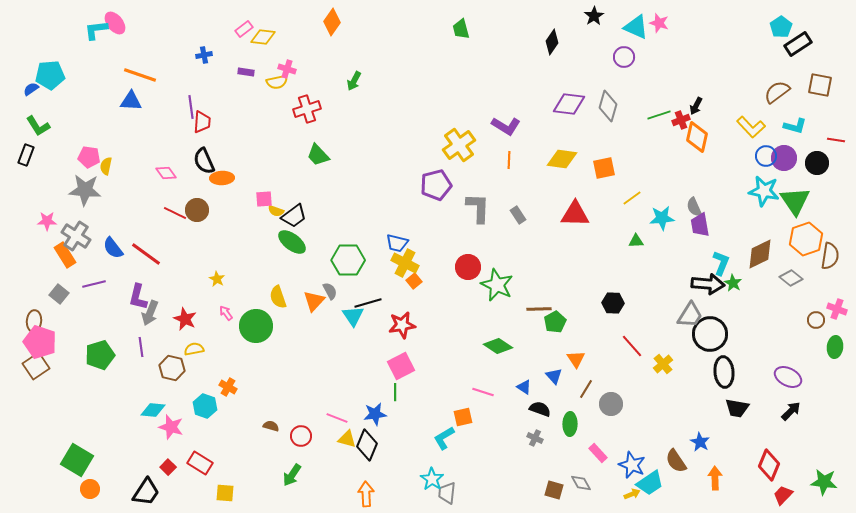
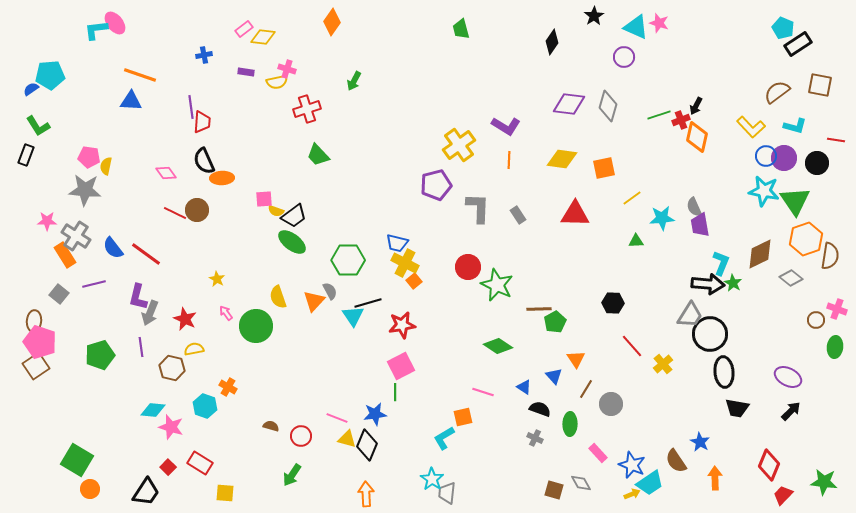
cyan pentagon at (781, 27): moved 2 px right, 1 px down; rotated 15 degrees counterclockwise
